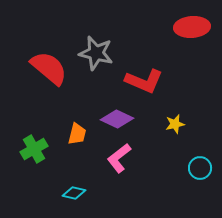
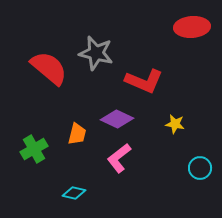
yellow star: rotated 24 degrees clockwise
